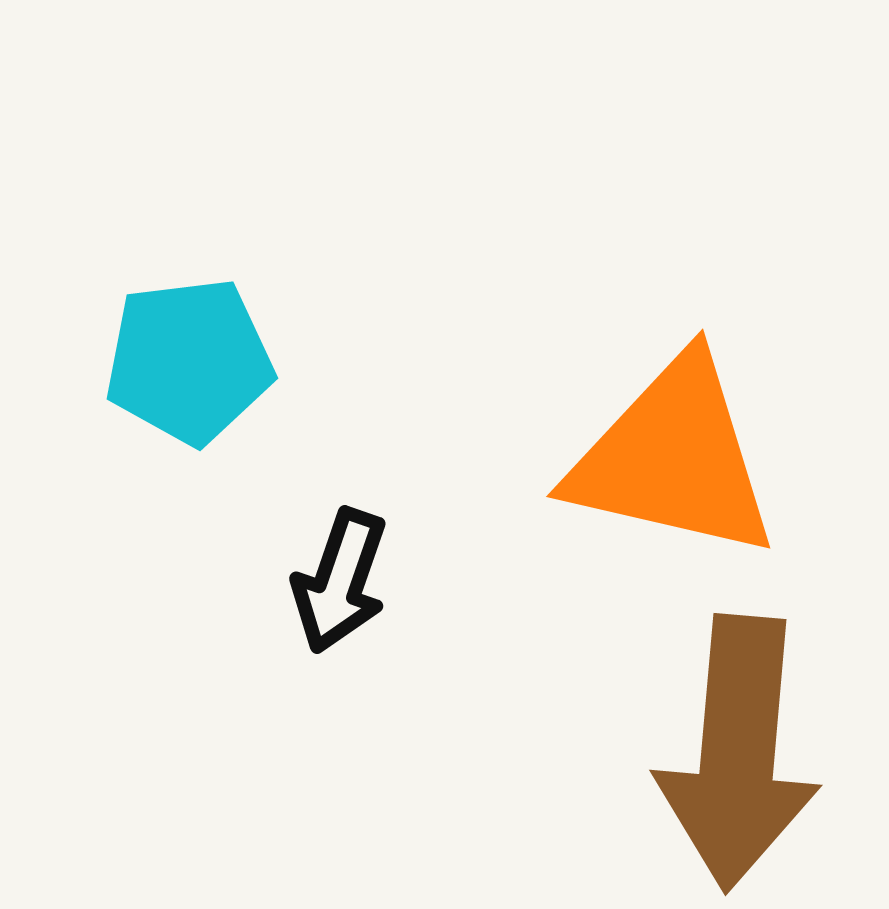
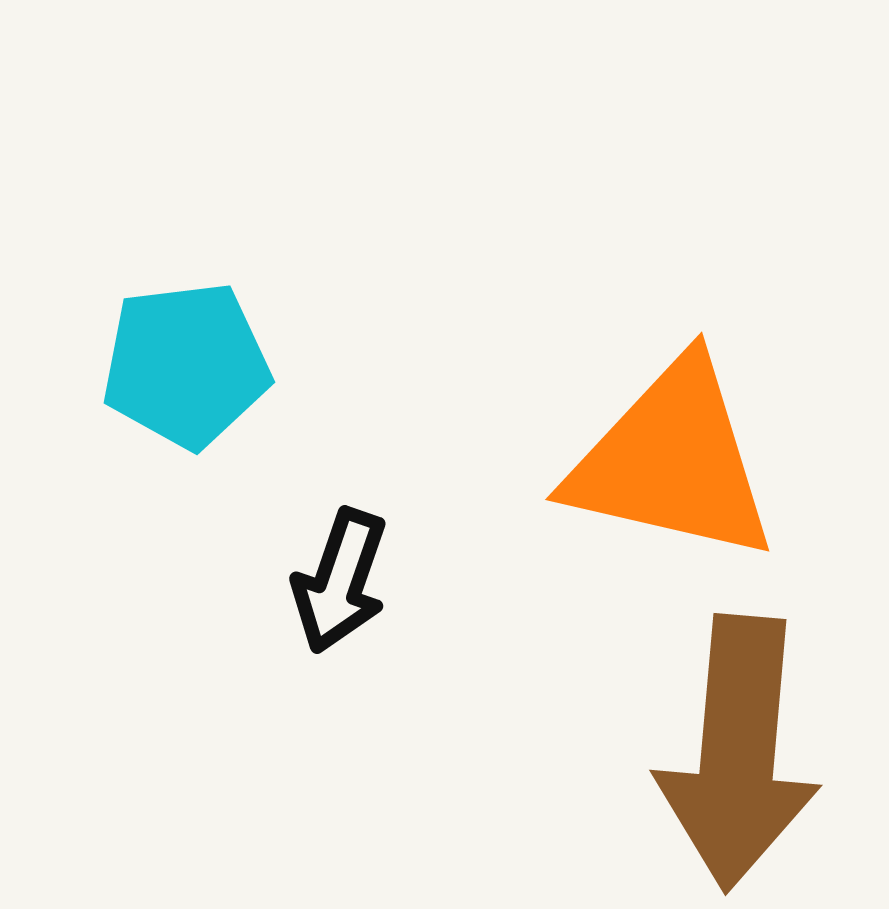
cyan pentagon: moved 3 px left, 4 px down
orange triangle: moved 1 px left, 3 px down
